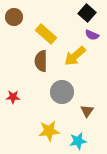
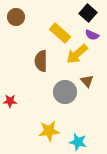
black square: moved 1 px right
brown circle: moved 2 px right
yellow rectangle: moved 14 px right, 1 px up
yellow arrow: moved 2 px right, 2 px up
gray circle: moved 3 px right
red star: moved 3 px left, 4 px down
brown triangle: moved 30 px up; rotated 16 degrees counterclockwise
cyan star: moved 1 px down; rotated 24 degrees clockwise
